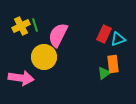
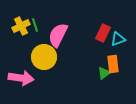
red rectangle: moved 1 px left, 1 px up
